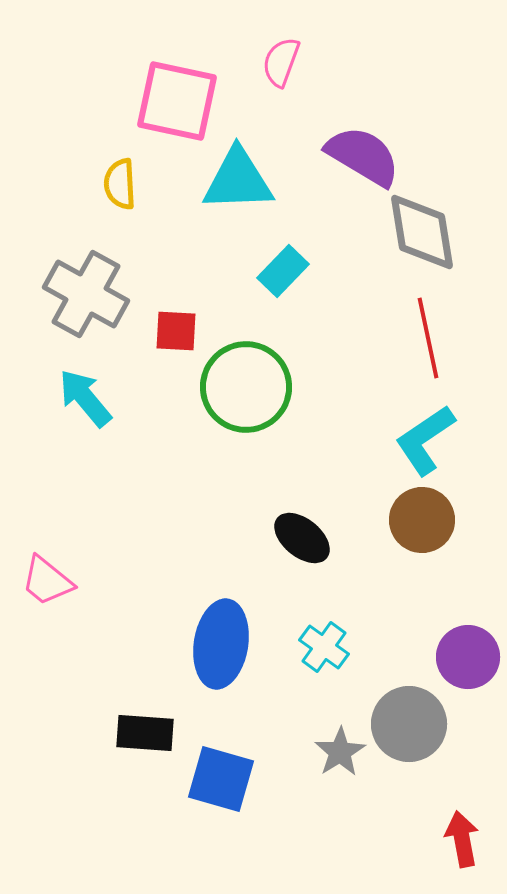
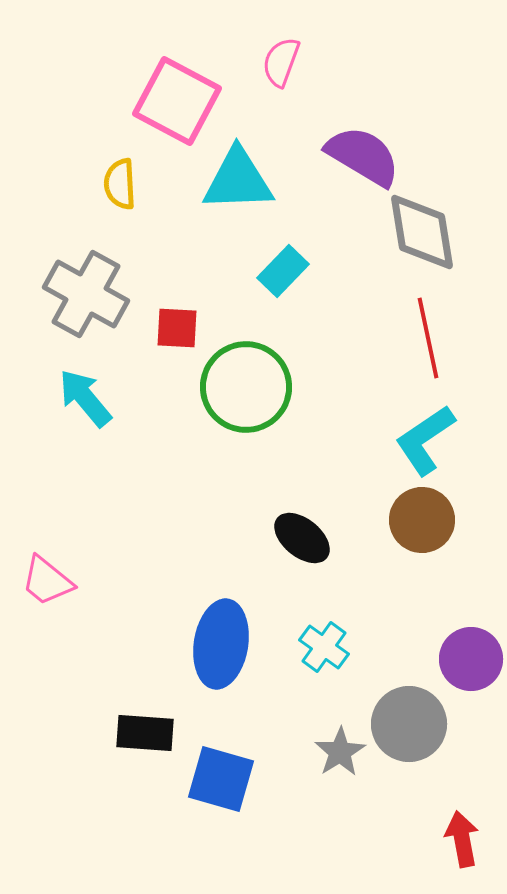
pink square: rotated 16 degrees clockwise
red square: moved 1 px right, 3 px up
purple circle: moved 3 px right, 2 px down
